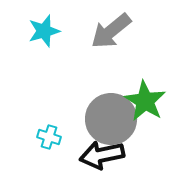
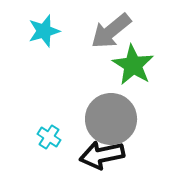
green star: moved 12 px left, 36 px up
cyan cross: rotated 15 degrees clockwise
